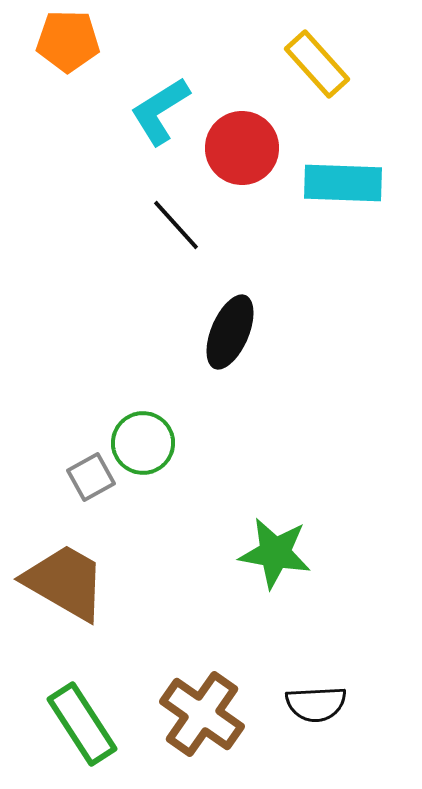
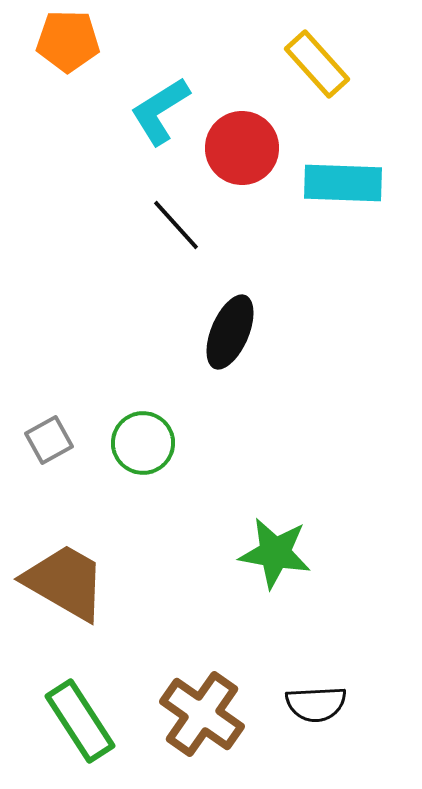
gray square: moved 42 px left, 37 px up
green rectangle: moved 2 px left, 3 px up
